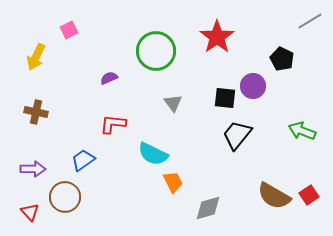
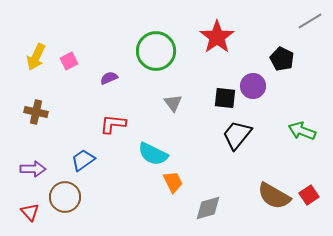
pink square: moved 31 px down
